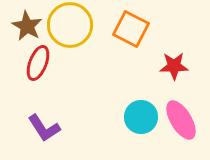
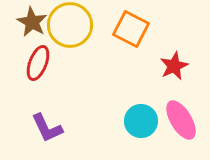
brown star: moved 5 px right, 4 px up
red star: rotated 24 degrees counterclockwise
cyan circle: moved 4 px down
purple L-shape: moved 3 px right; rotated 8 degrees clockwise
